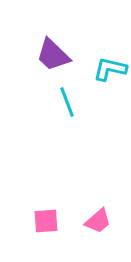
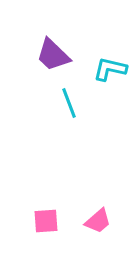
cyan line: moved 2 px right, 1 px down
